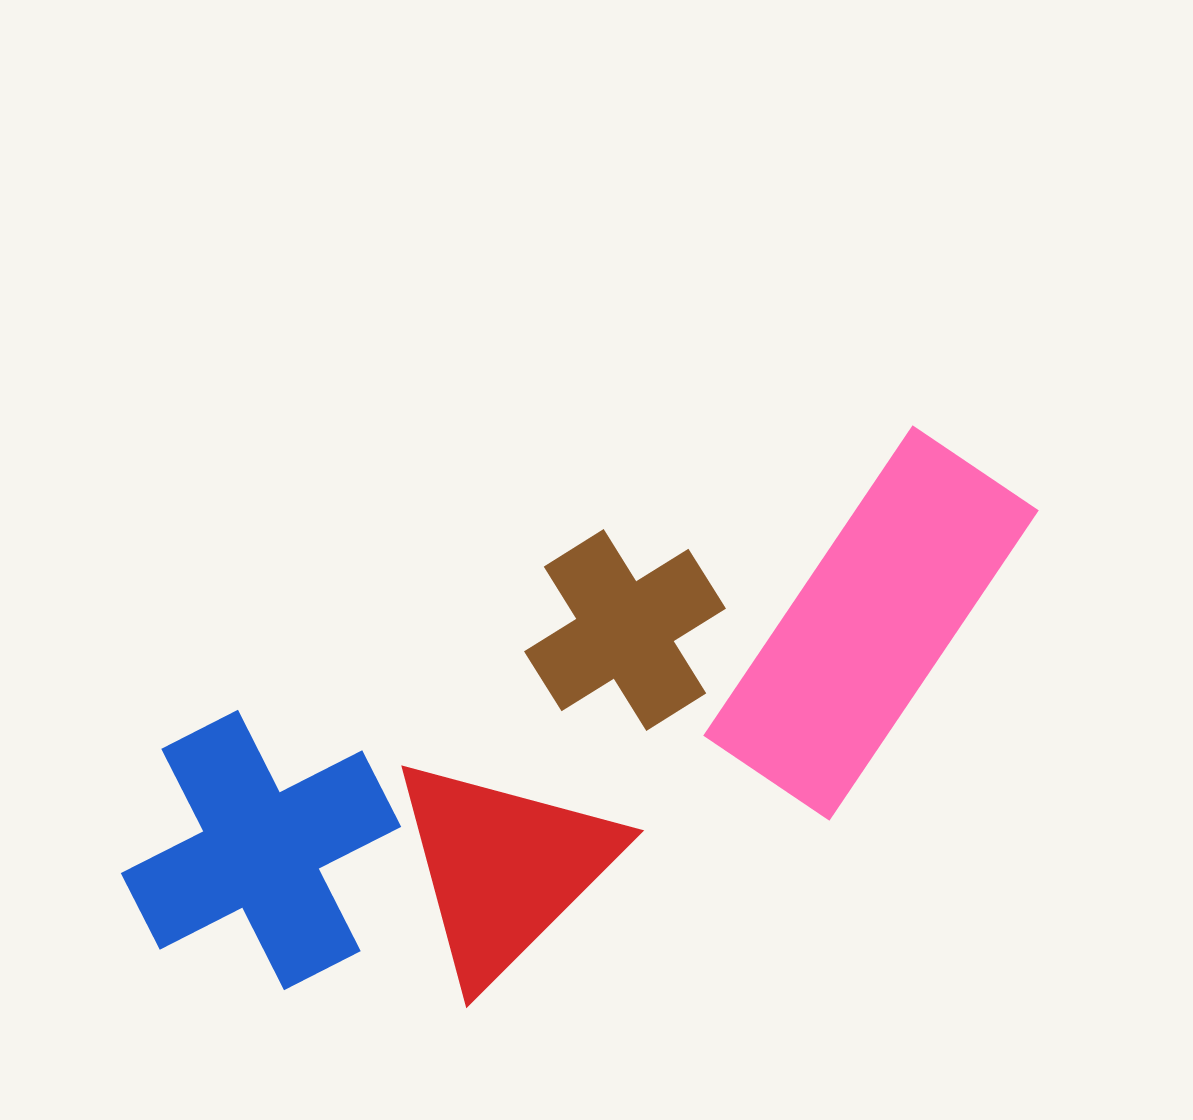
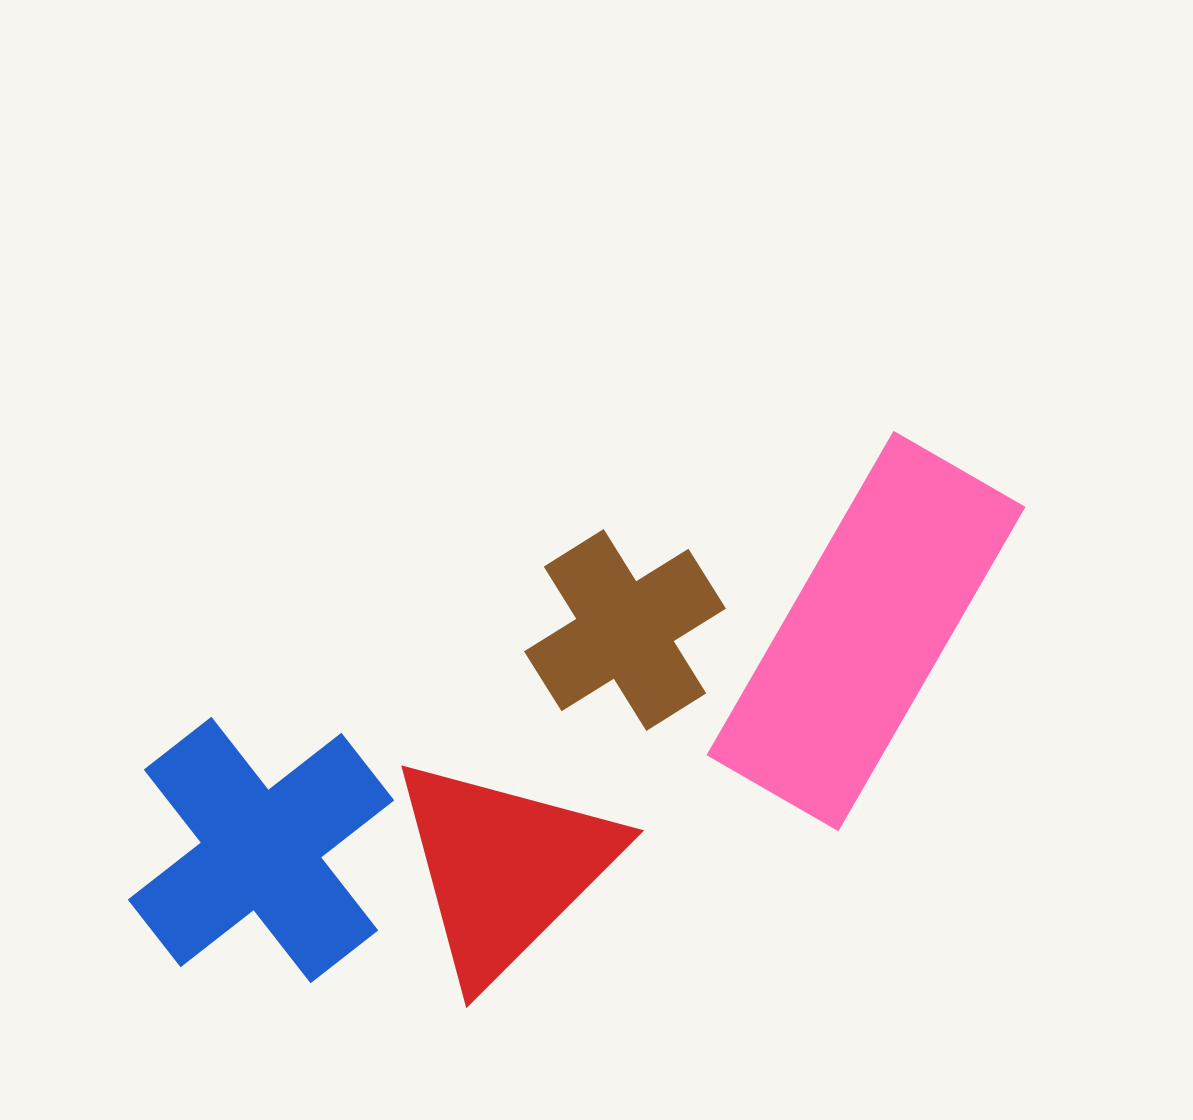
pink rectangle: moved 5 px left, 8 px down; rotated 4 degrees counterclockwise
blue cross: rotated 11 degrees counterclockwise
